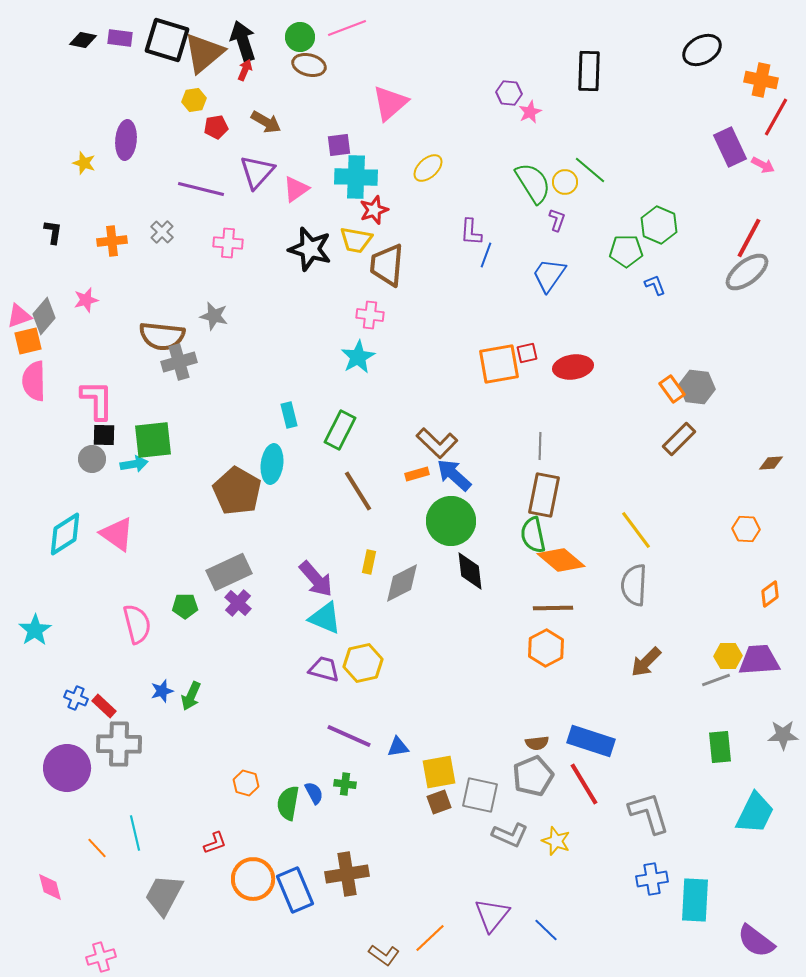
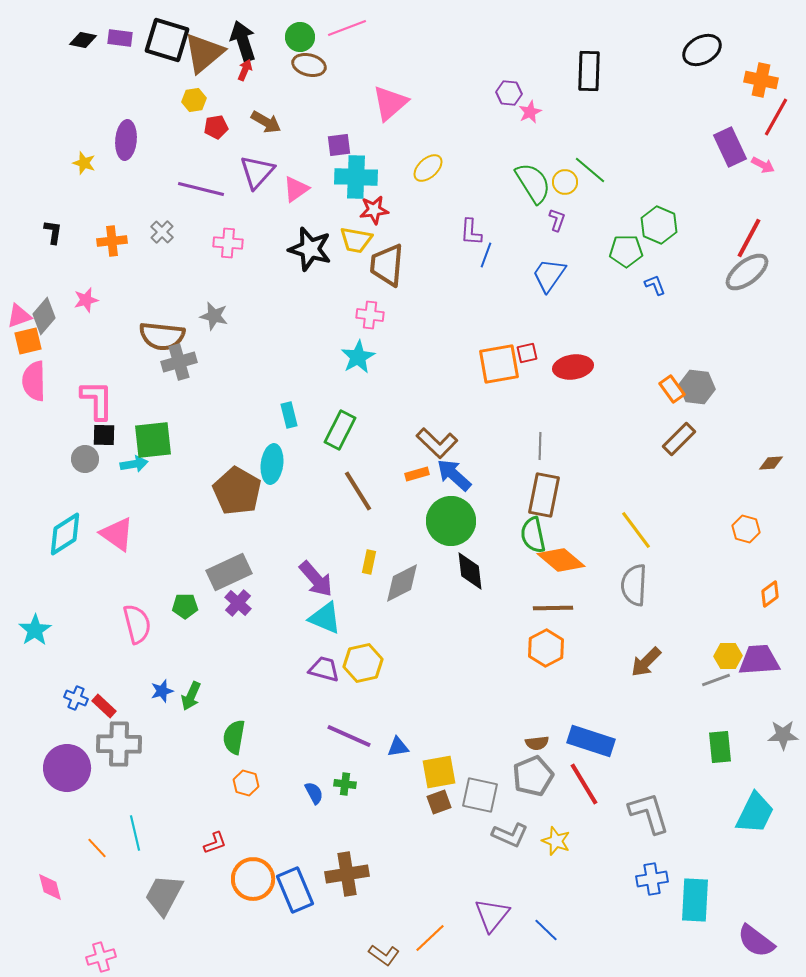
red star at (374, 210): rotated 12 degrees clockwise
gray circle at (92, 459): moved 7 px left
orange hexagon at (746, 529): rotated 12 degrees clockwise
green semicircle at (288, 803): moved 54 px left, 66 px up
